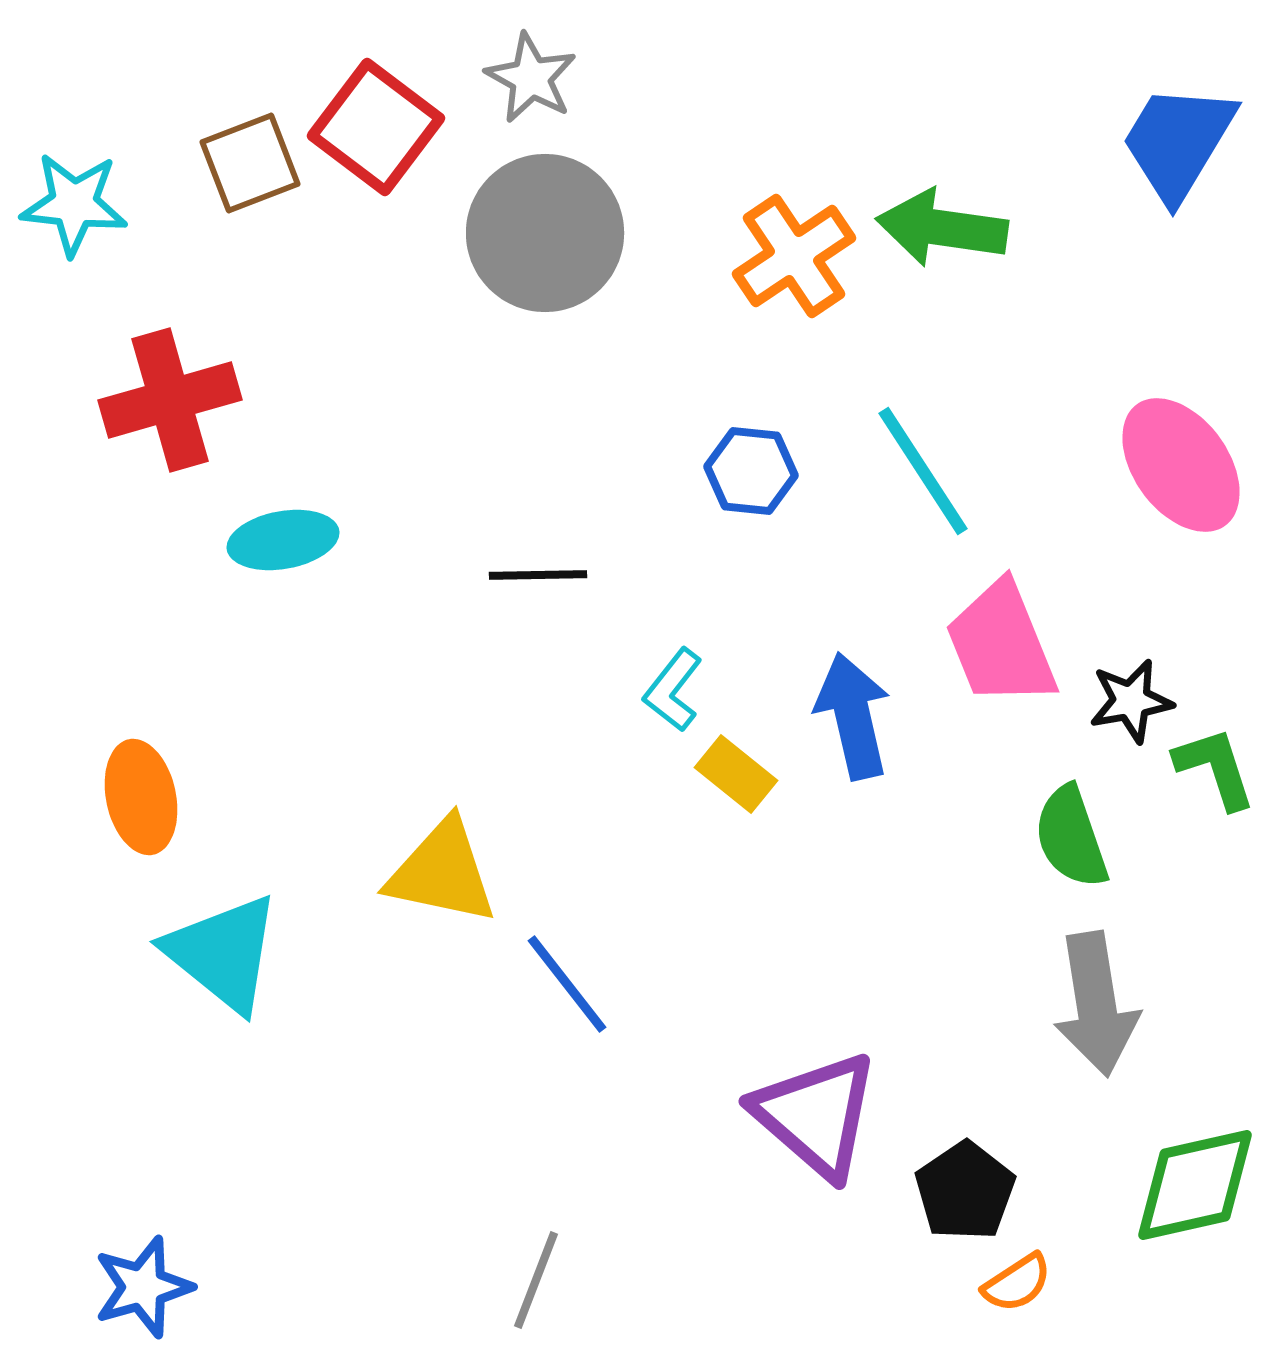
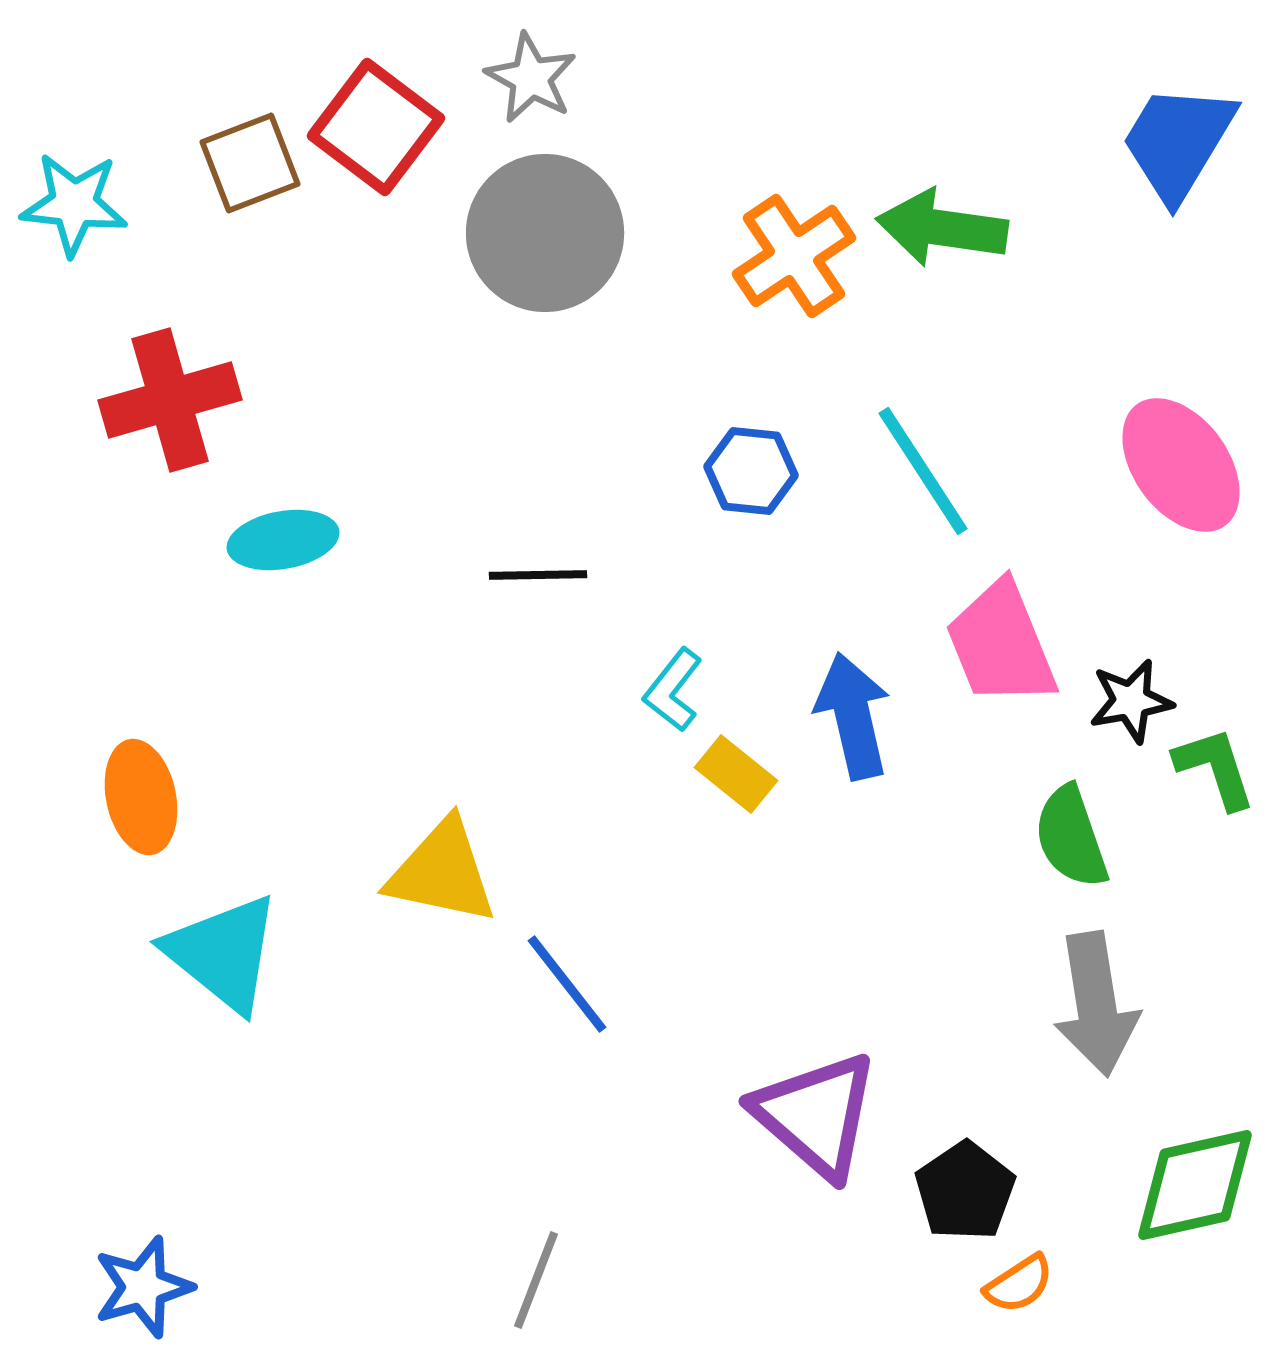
orange semicircle: moved 2 px right, 1 px down
